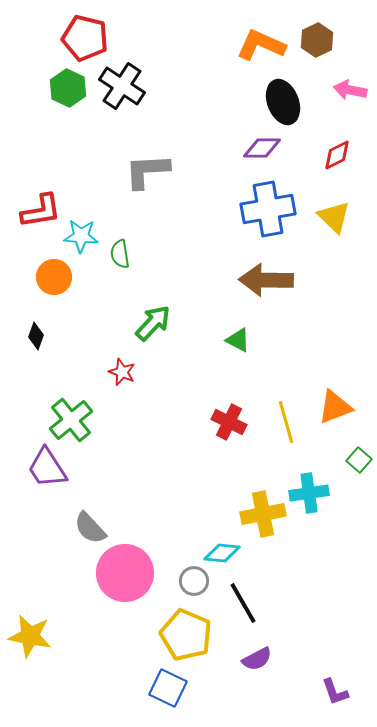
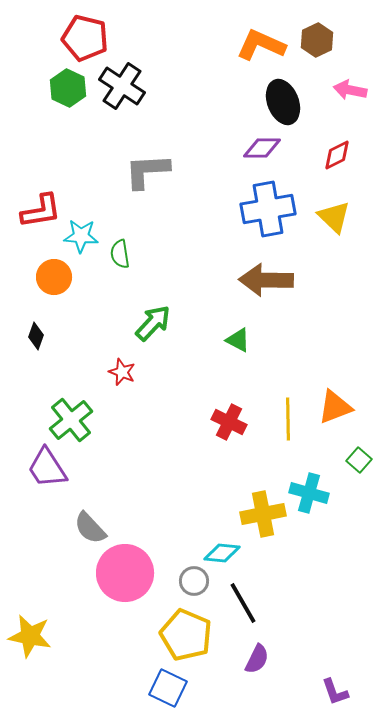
yellow line: moved 2 px right, 3 px up; rotated 15 degrees clockwise
cyan cross: rotated 24 degrees clockwise
purple semicircle: rotated 36 degrees counterclockwise
